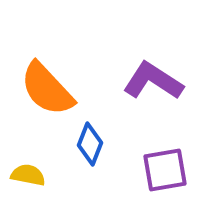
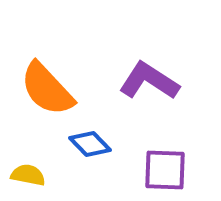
purple L-shape: moved 4 px left
blue diamond: rotated 66 degrees counterclockwise
purple square: rotated 12 degrees clockwise
